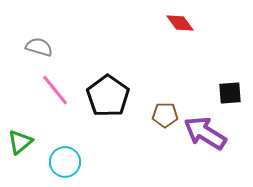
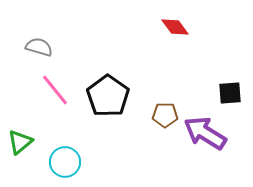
red diamond: moved 5 px left, 4 px down
